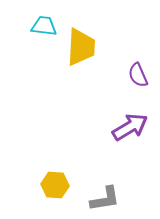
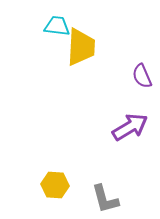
cyan trapezoid: moved 13 px right
purple semicircle: moved 4 px right, 1 px down
gray L-shape: rotated 84 degrees clockwise
